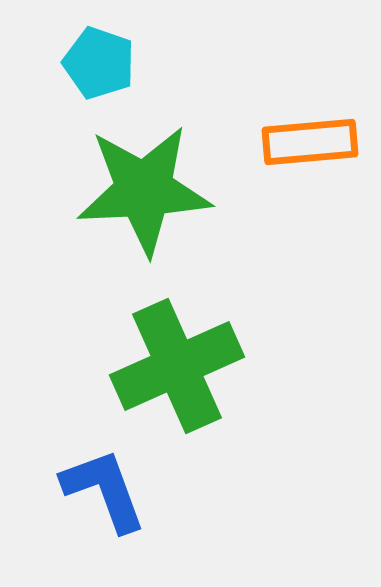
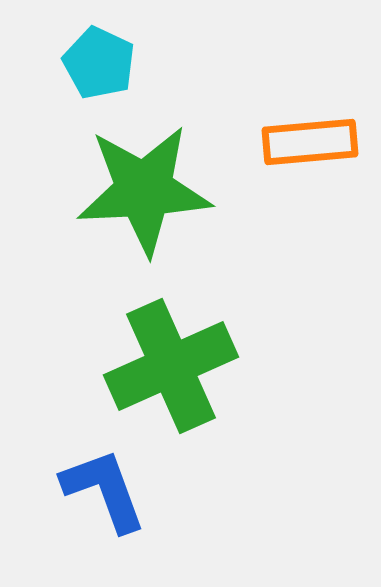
cyan pentagon: rotated 6 degrees clockwise
green cross: moved 6 px left
